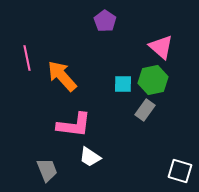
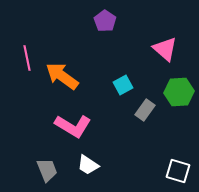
pink triangle: moved 4 px right, 2 px down
orange arrow: rotated 12 degrees counterclockwise
green hexagon: moved 26 px right, 12 px down; rotated 8 degrees clockwise
cyan square: moved 1 px down; rotated 30 degrees counterclockwise
pink L-shape: moved 1 px left, 1 px down; rotated 24 degrees clockwise
white trapezoid: moved 2 px left, 8 px down
white square: moved 2 px left
